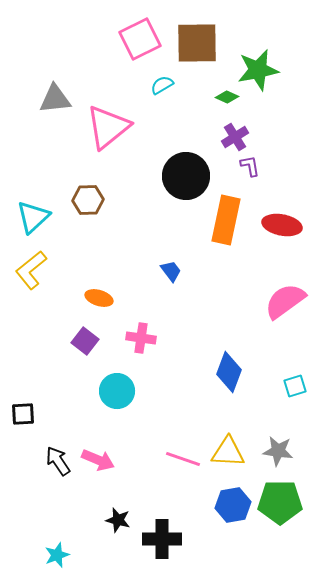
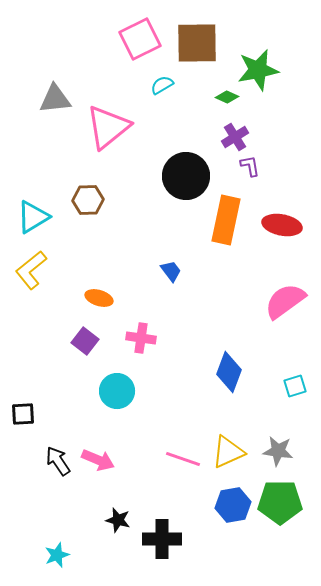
cyan triangle: rotated 12 degrees clockwise
yellow triangle: rotated 27 degrees counterclockwise
